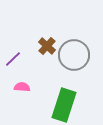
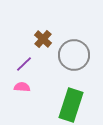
brown cross: moved 4 px left, 7 px up
purple line: moved 11 px right, 5 px down
green rectangle: moved 7 px right
